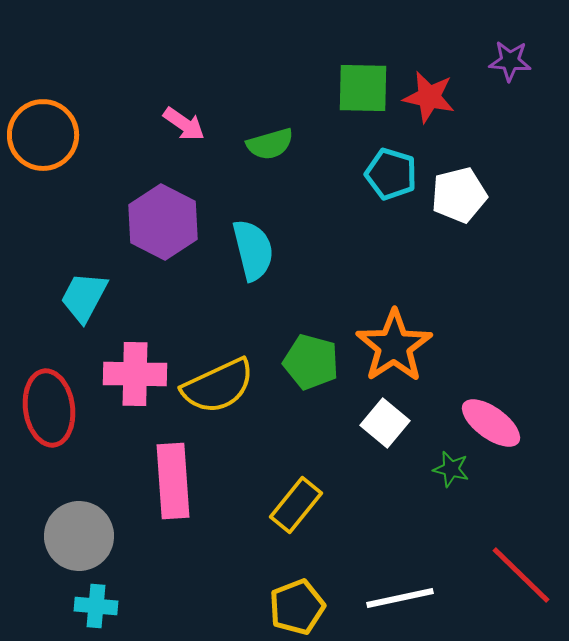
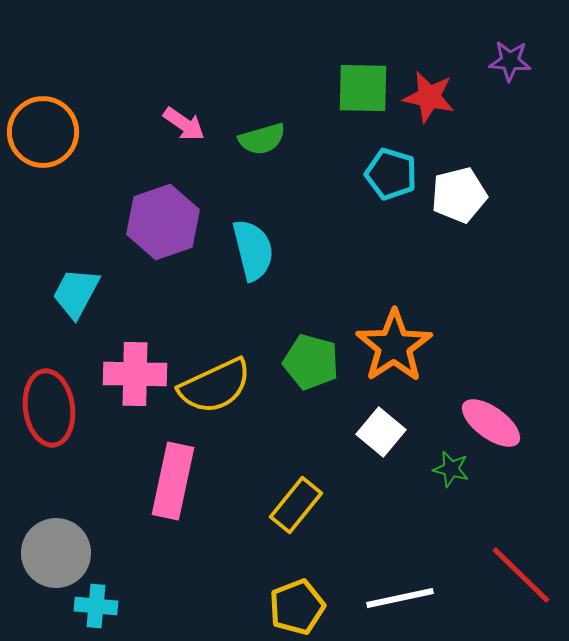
orange circle: moved 3 px up
green semicircle: moved 8 px left, 5 px up
purple hexagon: rotated 14 degrees clockwise
cyan trapezoid: moved 8 px left, 4 px up
yellow semicircle: moved 3 px left
white square: moved 4 px left, 9 px down
pink rectangle: rotated 16 degrees clockwise
gray circle: moved 23 px left, 17 px down
